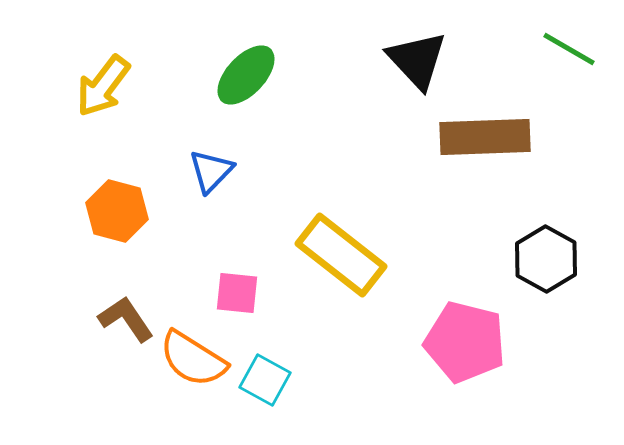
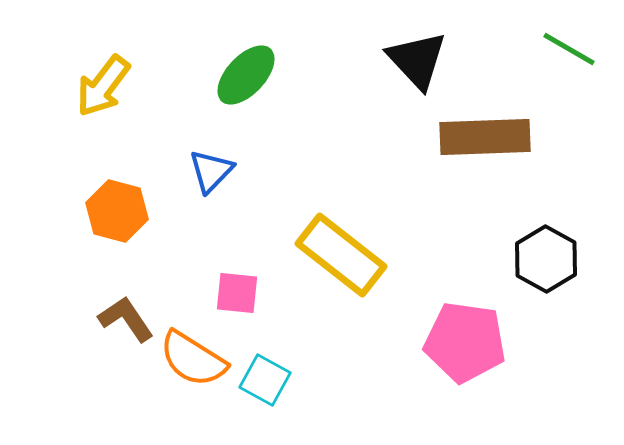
pink pentagon: rotated 6 degrees counterclockwise
